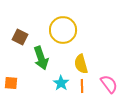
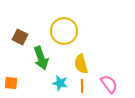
yellow circle: moved 1 px right, 1 px down
cyan star: moved 1 px left; rotated 21 degrees counterclockwise
